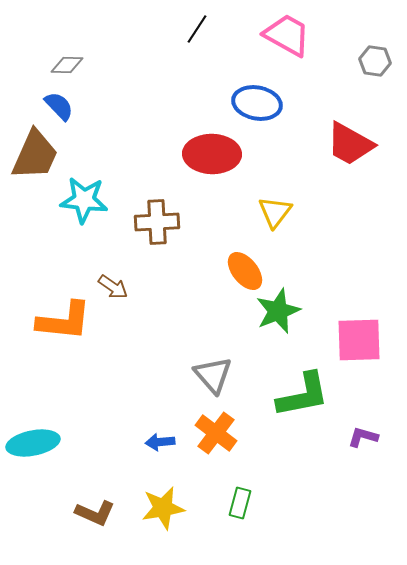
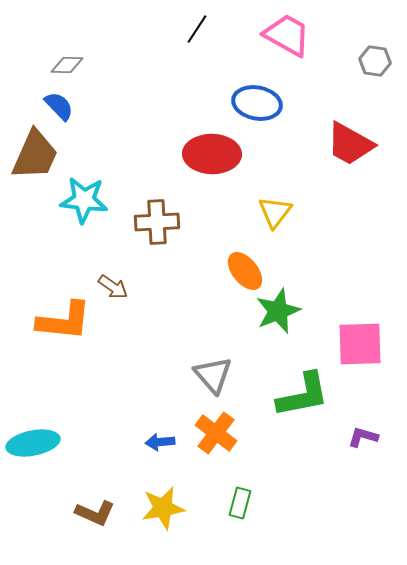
pink square: moved 1 px right, 4 px down
